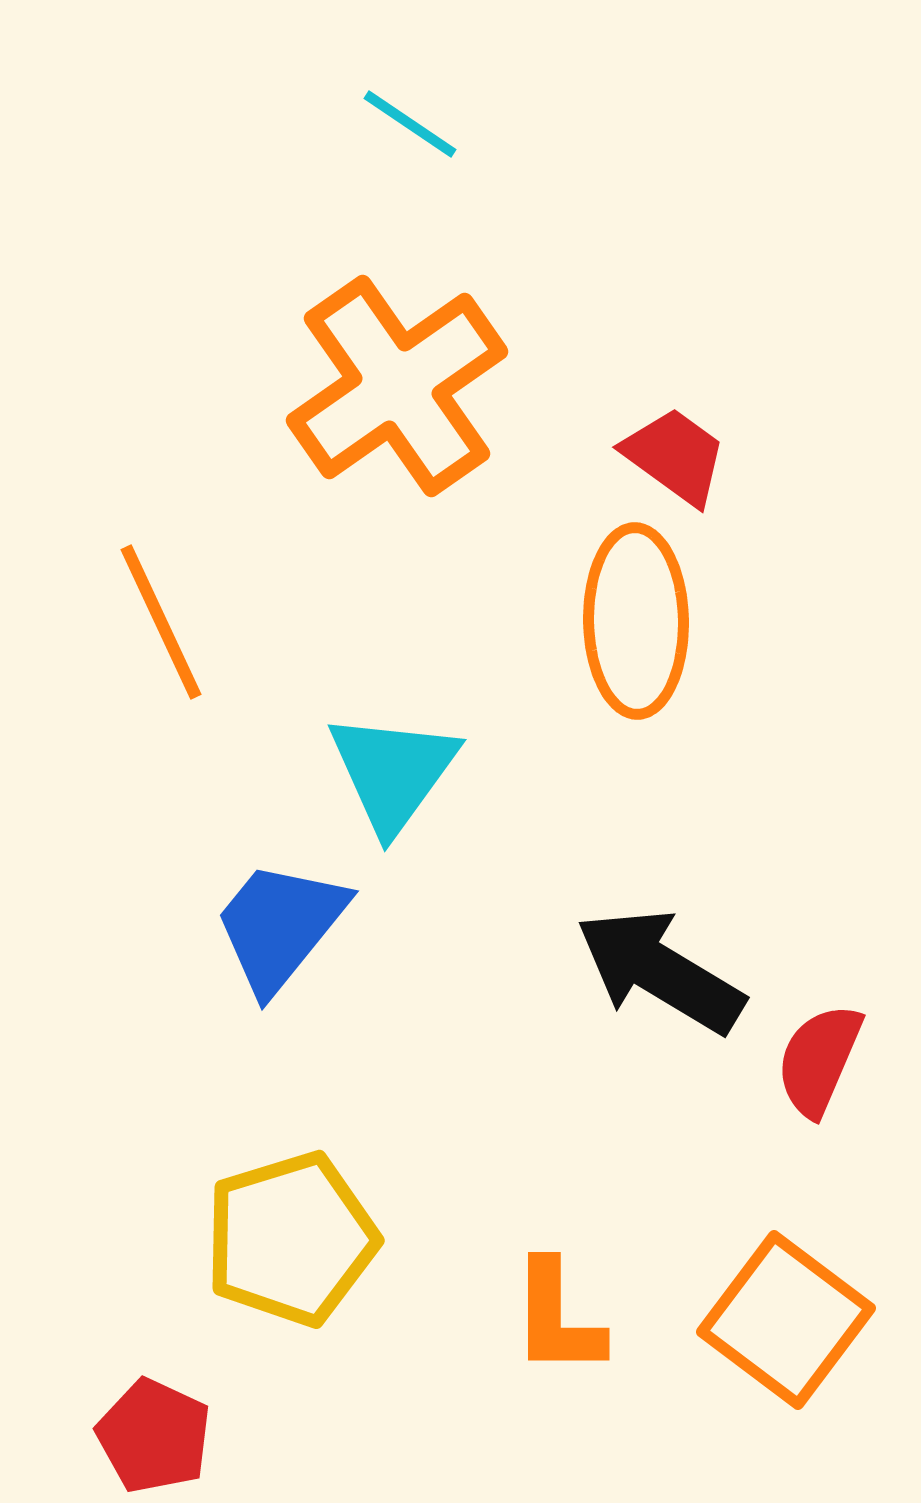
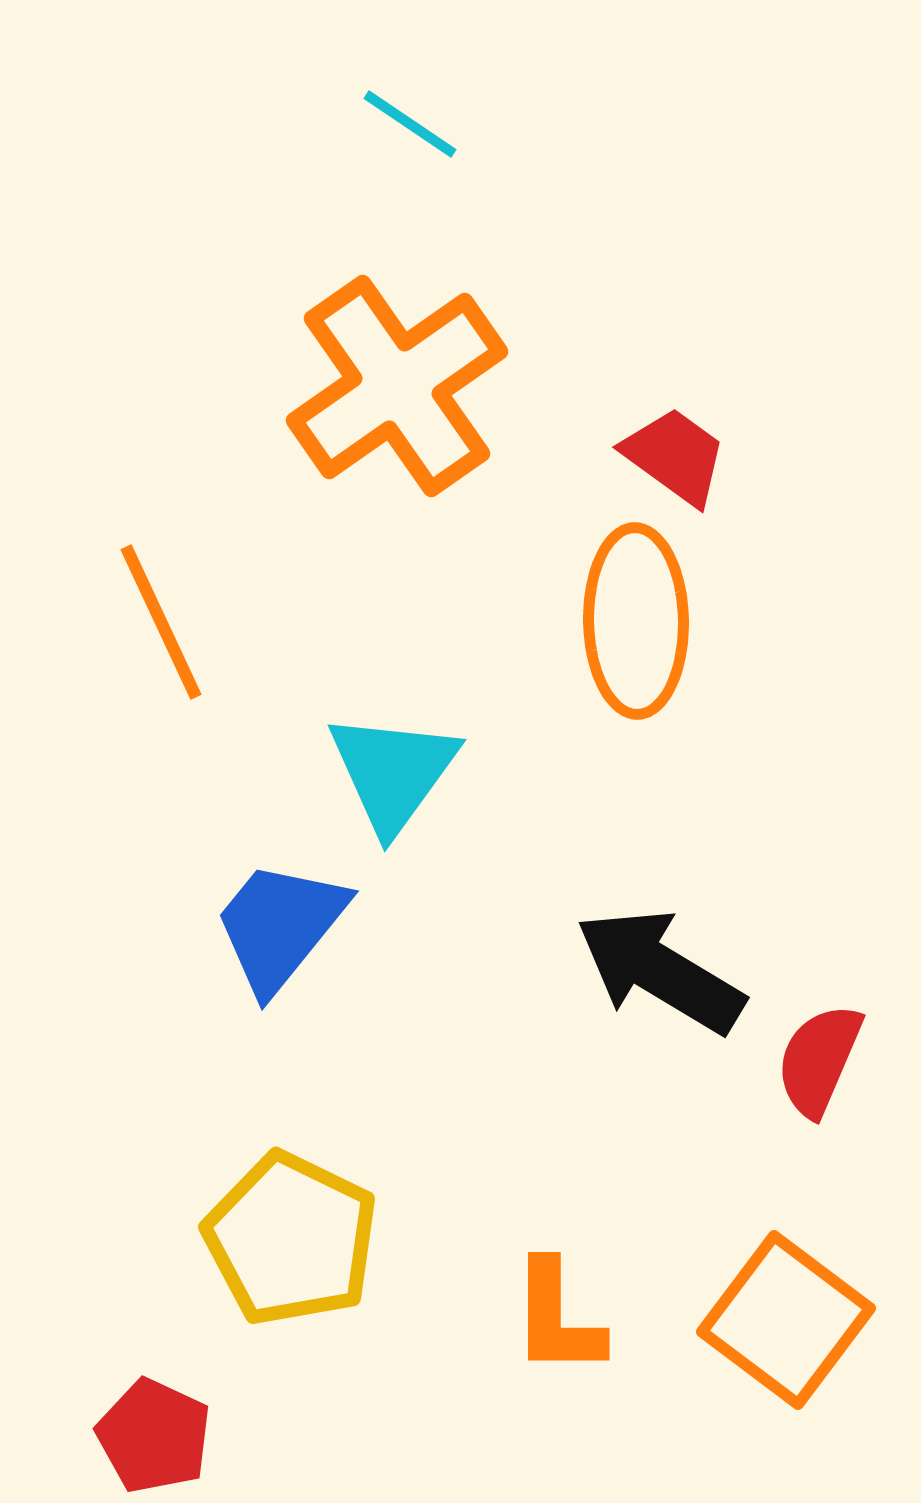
yellow pentagon: rotated 29 degrees counterclockwise
